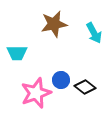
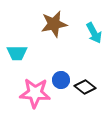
pink star: moved 1 px left; rotated 24 degrees clockwise
